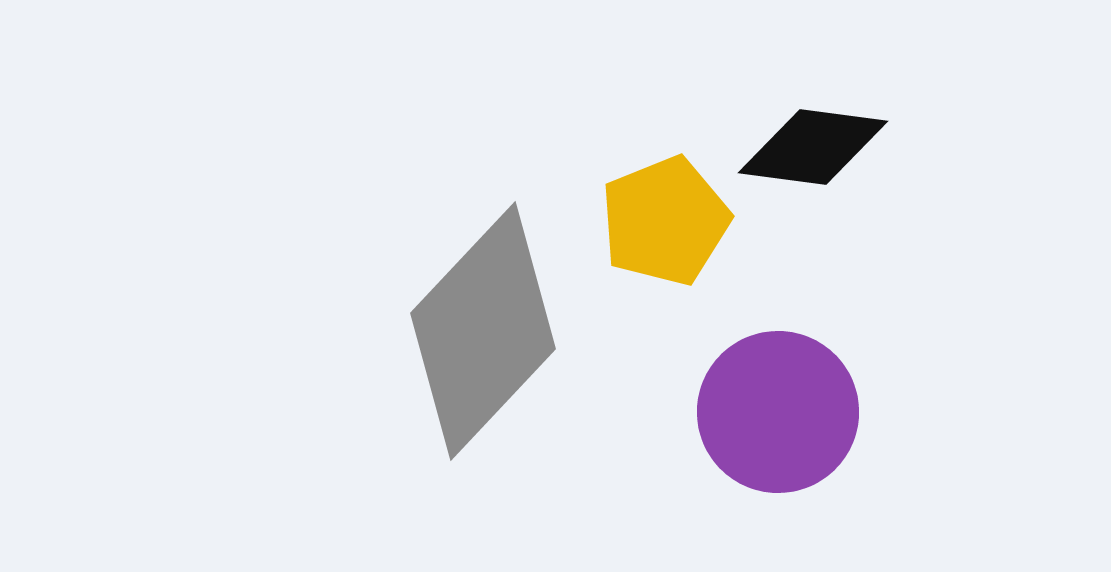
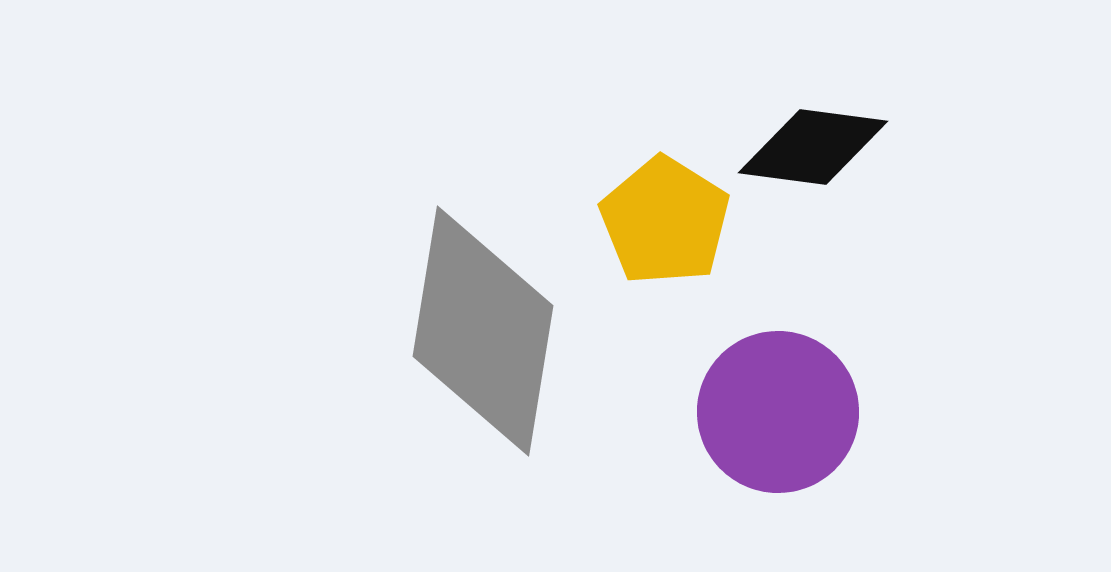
yellow pentagon: rotated 18 degrees counterclockwise
gray diamond: rotated 34 degrees counterclockwise
